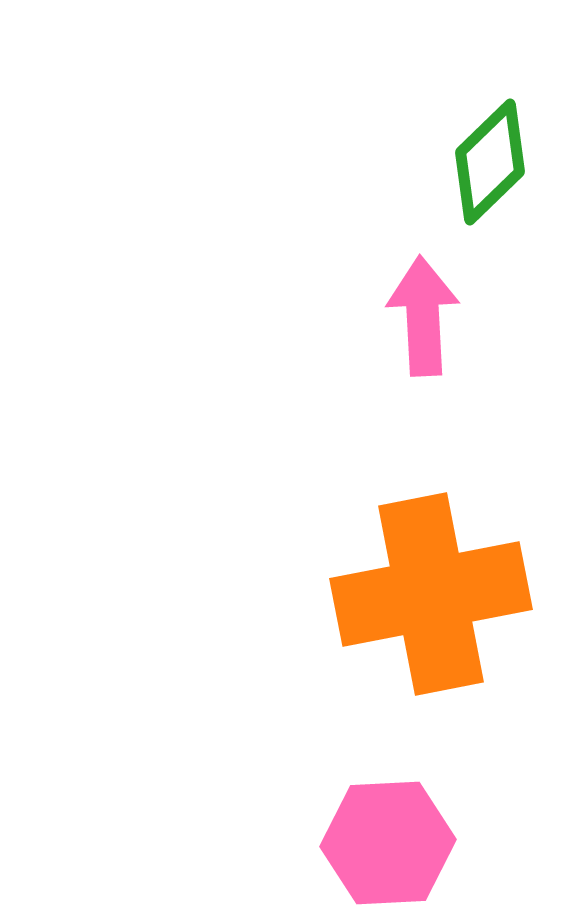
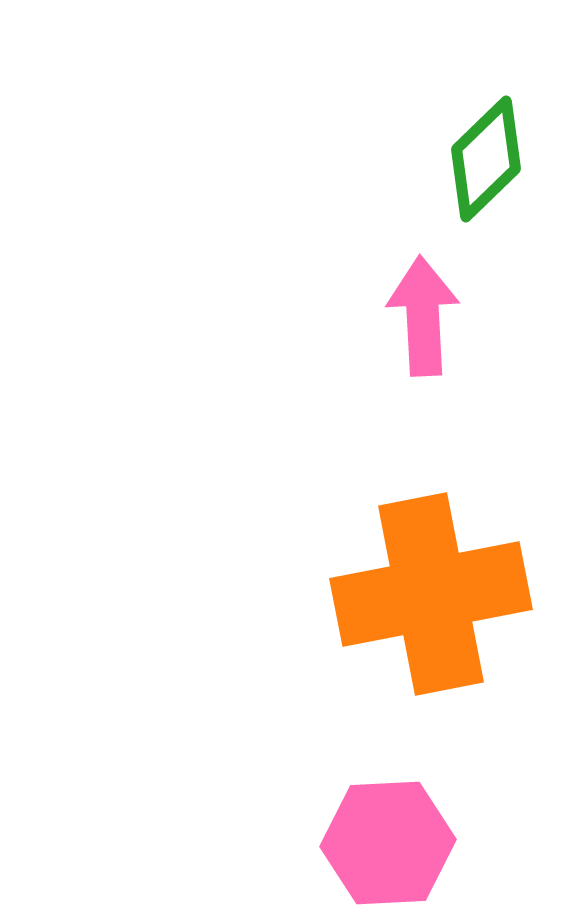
green diamond: moved 4 px left, 3 px up
